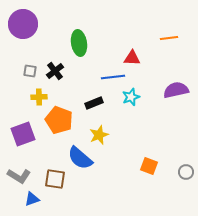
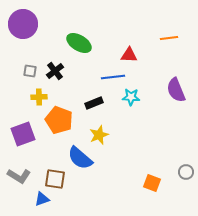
green ellipse: rotated 50 degrees counterclockwise
red triangle: moved 3 px left, 3 px up
purple semicircle: rotated 100 degrees counterclockwise
cyan star: rotated 24 degrees clockwise
orange square: moved 3 px right, 17 px down
blue triangle: moved 10 px right
